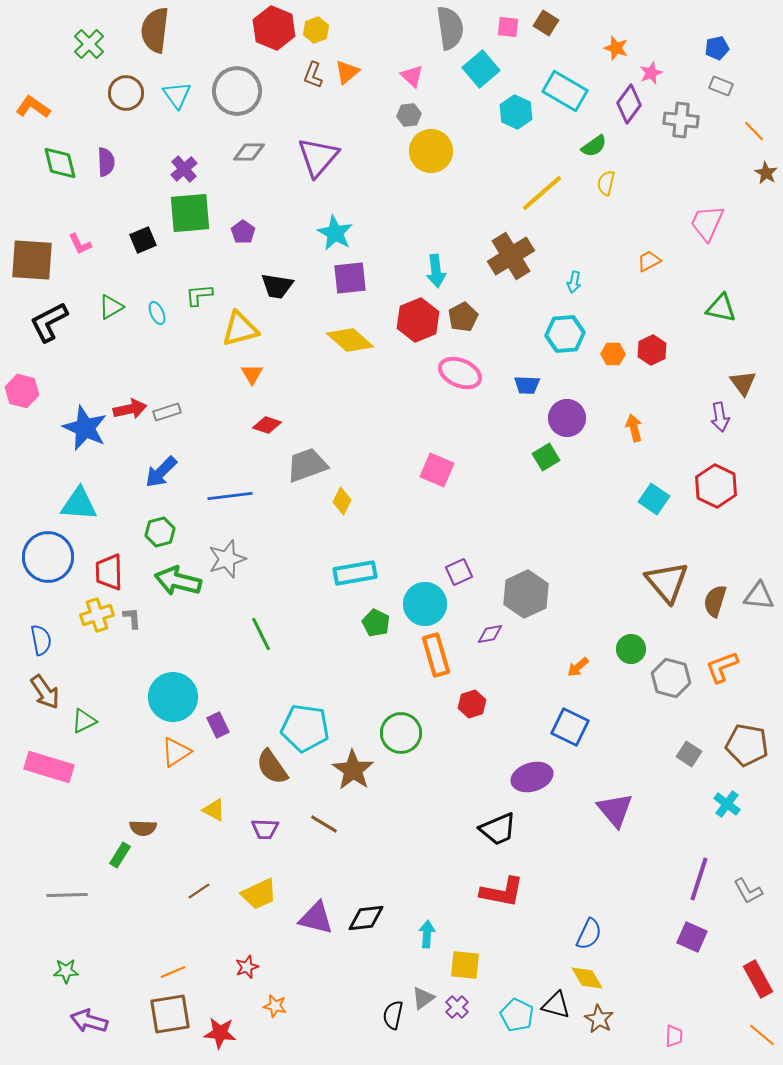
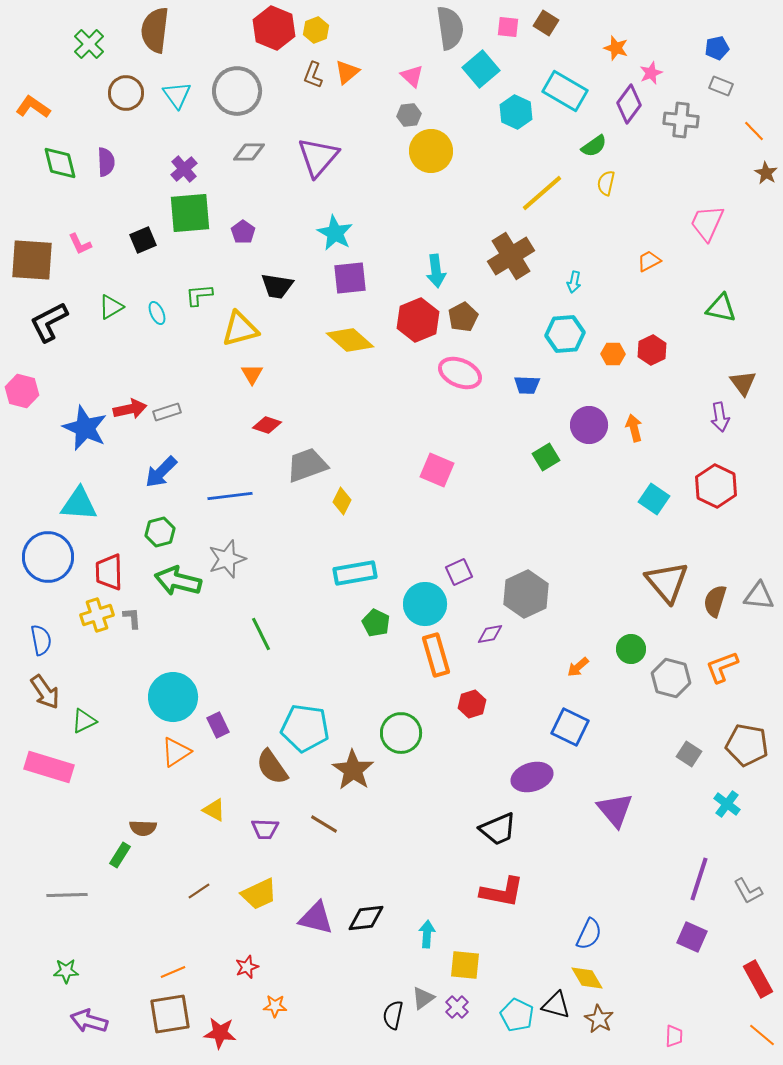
purple circle at (567, 418): moved 22 px right, 7 px down
orange star at (275, 1006): rotated 10 degrees counterclockwise
